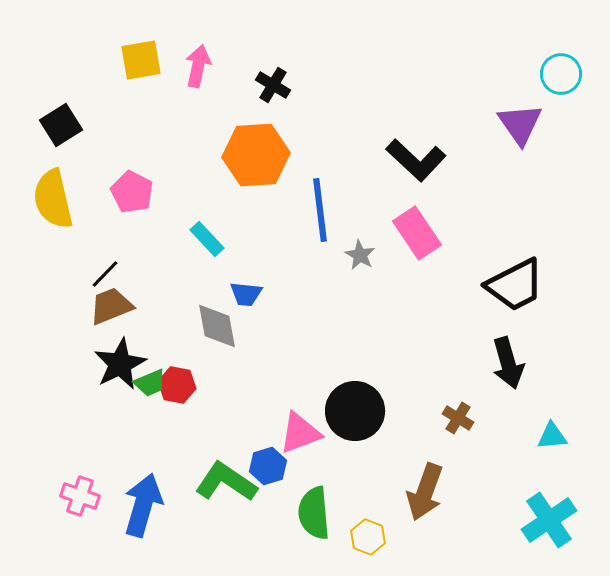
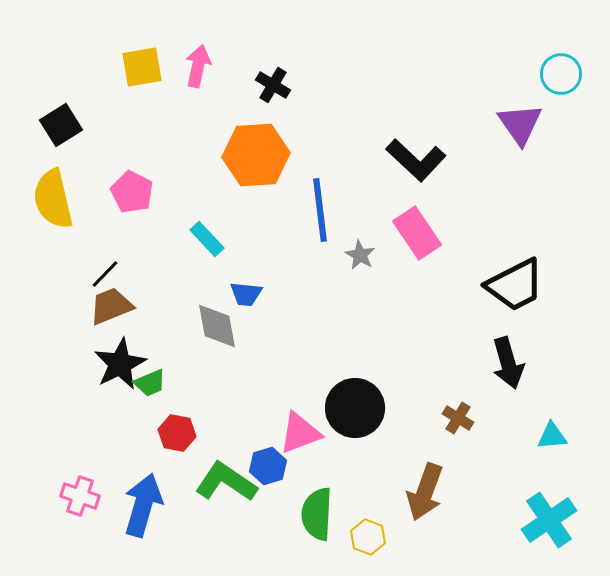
yellow square: moved 1 px right, 7 px down
red hexagon: moved 48 px down
black circle: moved 3 px up
green semicircle: moved 3 px right, 1 px down; rotated 8 degrees clockwise
